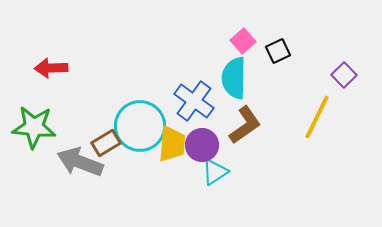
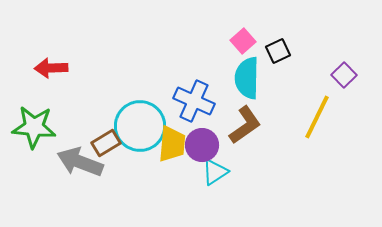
cyan semicircle: moved 13 px right
blue cross: rotated 12 degrees counterclockwise
